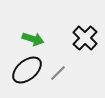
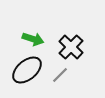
black cross: moved 14 px left, 9 px down
gray line: moved 2 px right, 2 px down
